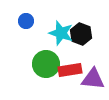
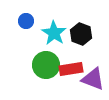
cyan star: moved 7 px left; rotated 15 degrees clockwise
green circle: moved 1 px down
red rectangle: moved 1 px right, 1 px up
purple triangle: rotated 15 degrees clockwise
